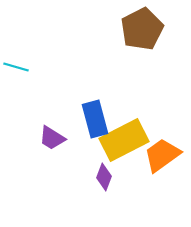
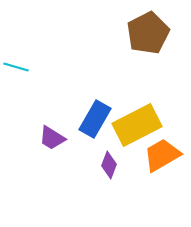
brown pentagon: moved 6 px right, 4 px down
blue rectangle: rotated 45 degrees clockwise
yellow rectangle: moved 13 px right, 15 px up
orange trapezoid: rotated 6 degrees clockwise
purple diamond: moved 5 px right, 12 px up
